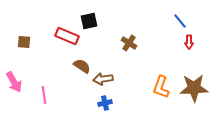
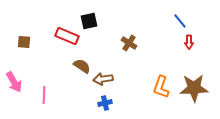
pink line: rotated 12 degrees clockwise
